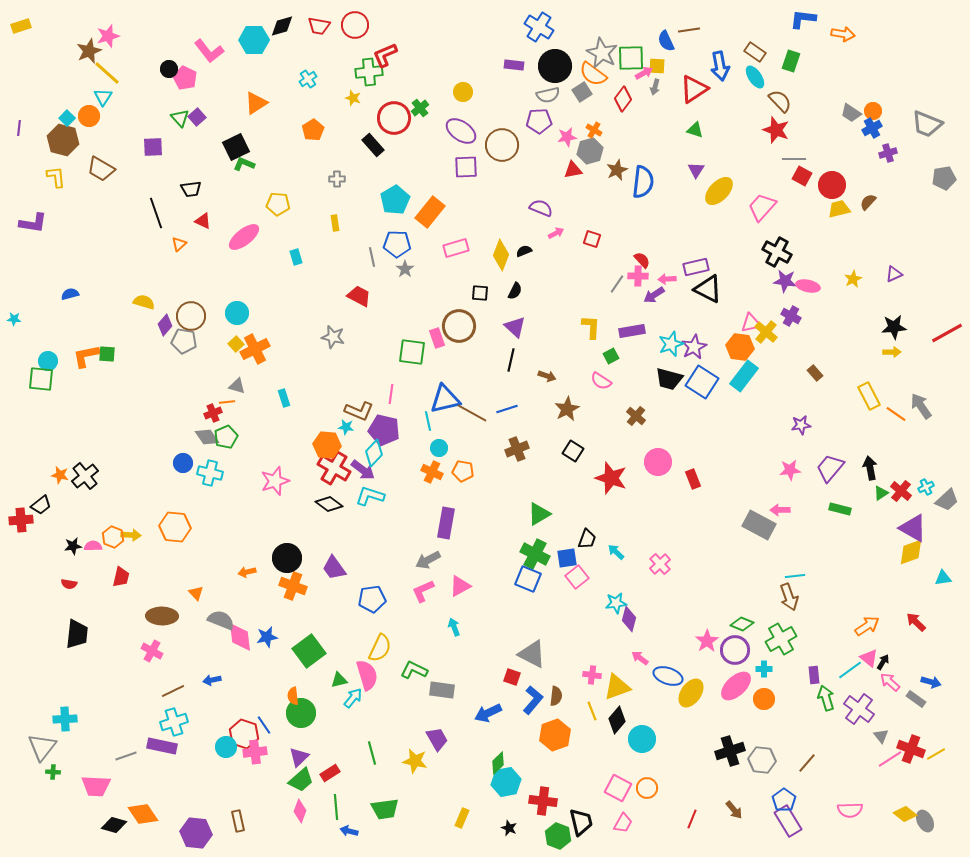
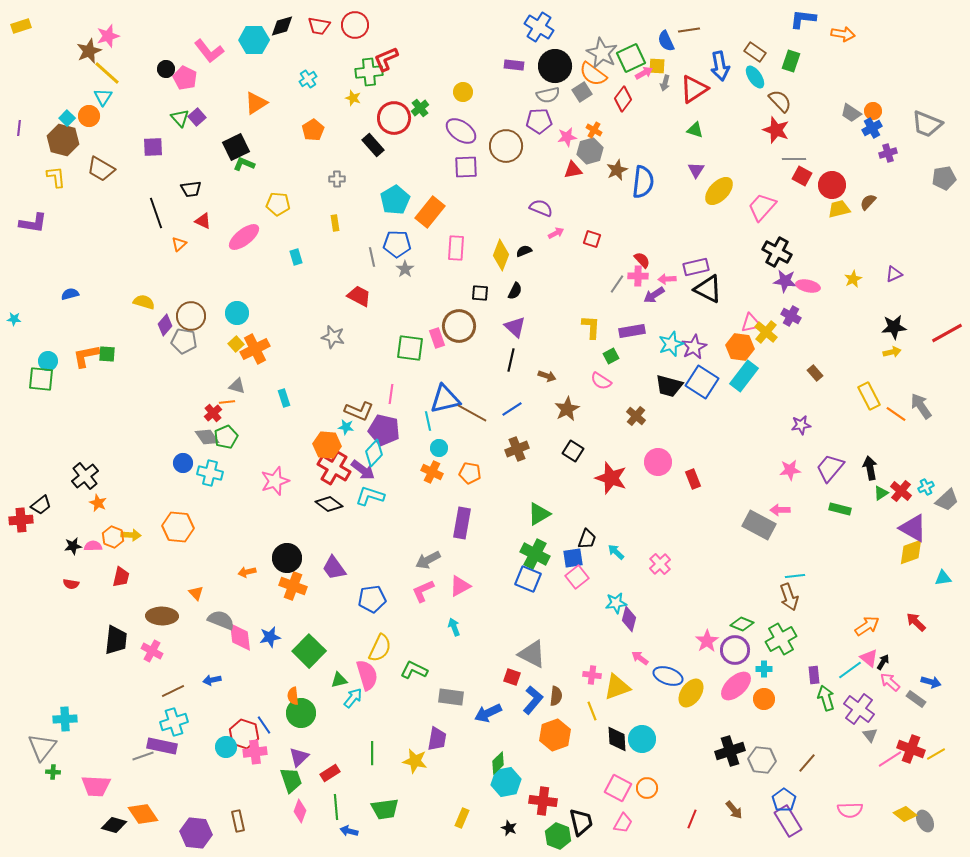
red L-shape at (385, 55): moved 1 px right, 4 px down
green square at (631, 58): rotated 24 degrees counterclockwise
black circle at (169, 69): moved 3 px left
gray arrow at (655, 87): moved 10 px right, 4 px up
brown circle at (502, 145): moved 4 px right, 1 px down
pink rectangle at (456, 248): rotated 70 degrees counterclockwise
green square at (412, 352): moved 2 px left, 4 px up
yellow arrow at (892, 352): rotated 12 degrees counterclockwise
black trapezoid at (669, 379): moved 7 px down
blue line at (507, 409): moved 5 px right; rotated 15 degrees counterclockwise
red cross at (213, 413): rotated 18 degrees counterclockwise
orange pentagon at (463, 471): moved 7 px right, 2 px down
orange star at (60, 475): moved 38 px right, 28 px down; rotated 12 degrees clockwise
purple rectangle at (446, 523): moved 16 px right
orange hexagon at (175, 527): moved 3 px right
blue square at (567, 558): moved 6 px right
red semicircle at (69, 584): moved 2 px right
black trapezoid at (77, 634): moved 39 px right, 6 px down
blue star at (267, 637): moved 3 px right
green square at (309, 651): rotated 8 degrees counterclockwise
gray rectangle at (442, 690): moved 9 px right, 7 px down
black diamond at (617, 720): moved 19 px down; rotated 44 degrees counterclockwise
gray triangle at (881, 736): moved 11 px left, 1 px up
purple trapezoid at (437, 739): rotated 40 degrees clockwise
green line at (372, 753): rotated 15 degrees clockwise
gray line at (126, 756): moved 17 px right
green trapezoid at (301, 780): moved 10 px left; rotated 68 degrees counterclockwise
